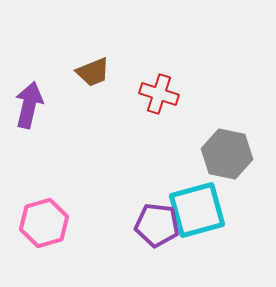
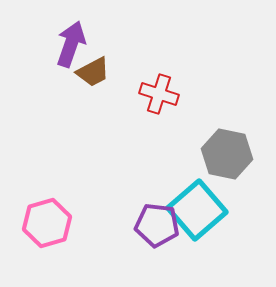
brown trapezoid: rotated 6 degrees counterclockwise
purple arrow: moved 42 px right, 61 px up; rotated 6 degrees clockwise
cyan square: rotated 26 degrees counterclockwise
pink hexagon: moved 3 px right
